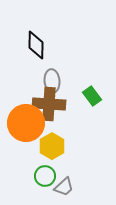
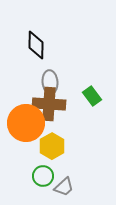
gray ellipse: moved 2 px left, 1 px down
green circle: moved 2 px left
